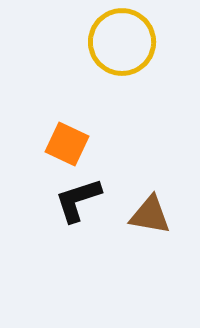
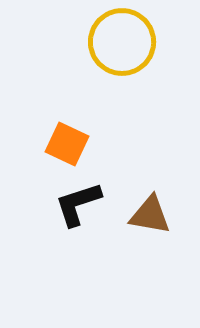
black L-shape: moved 4 px down
